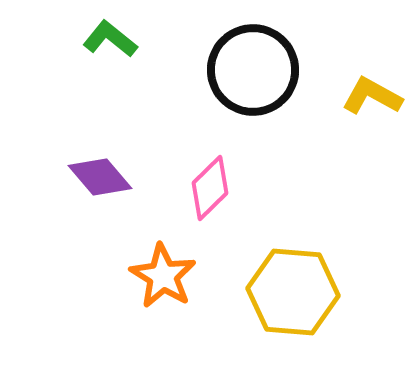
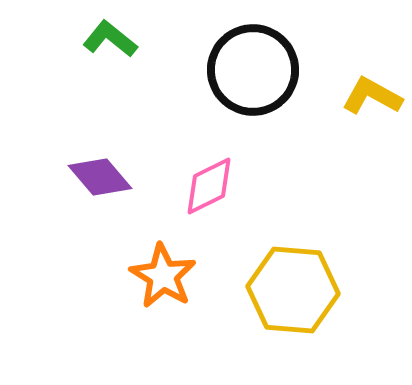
pink diamond: moved 1 px left, 2 px up; rotated 18 degrees clockwise
yellow hexagon: moved 2 px up
